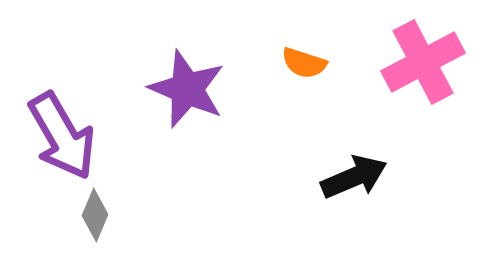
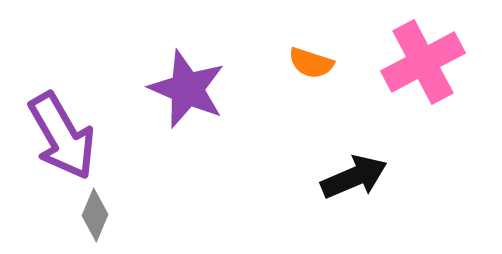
orange semicircle: moved 7 px right
